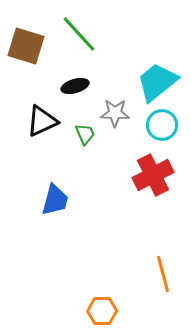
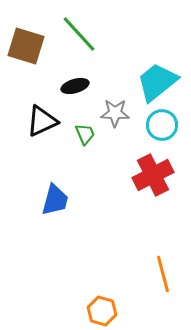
orange hexagon: rotated 16 degrees clockwise
